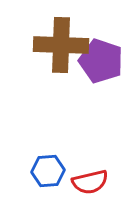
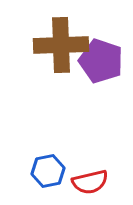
brown cross: rotated 4 degrees counterclockwise
blue hexagon: rotated 8 degrees counterclockwise
